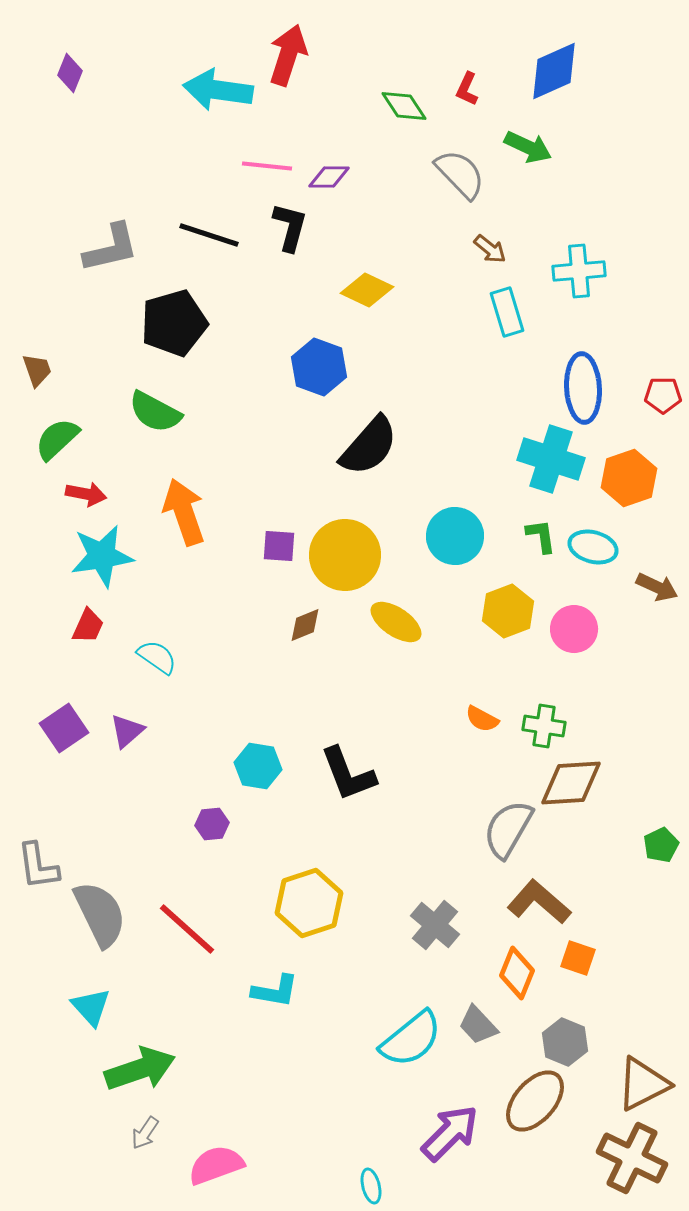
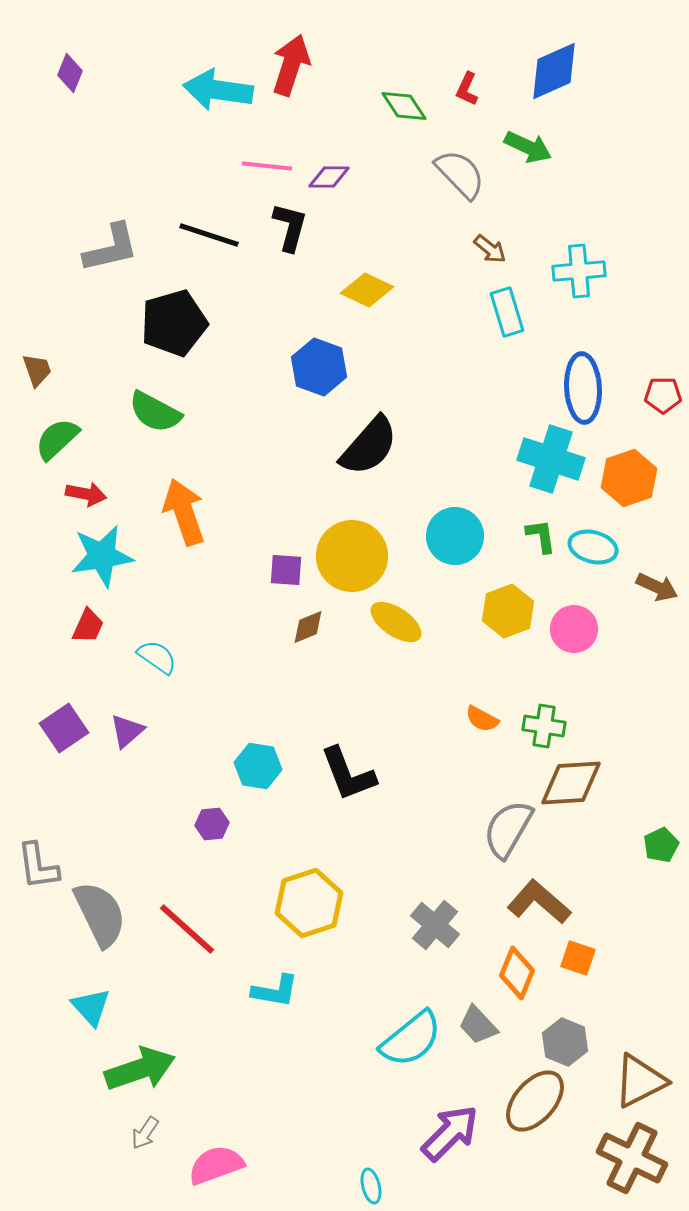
red arrow at (288, 55): moved 3 px right, 10 px down
purple square at (279, 546): moved 7 px right, 24 px down
yellow circle at (345, 555): moved 7 px right, 1 px down
brown diamond at (305, 625): moved 3 px right, 2 px down
brown triangle at (643, 1084): moved 3 px left, 3 px up
